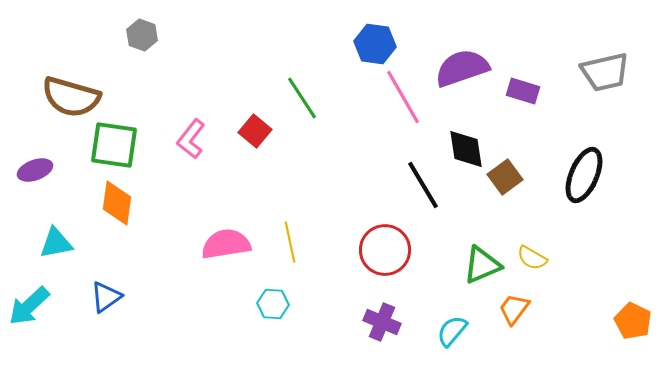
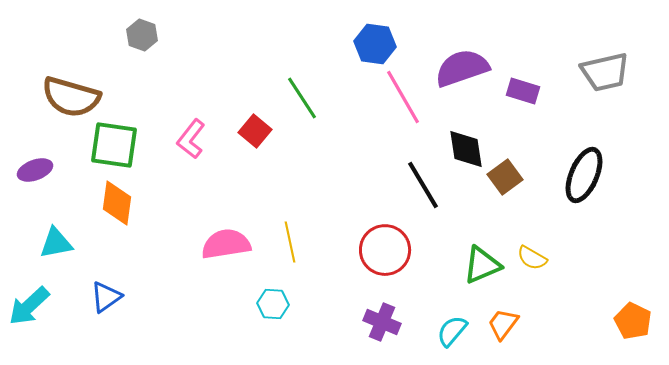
orange trapezoid: moved 11 px left, 15 px down
